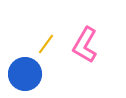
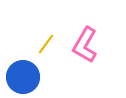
blue circle: moved 2 px left, 3 px down
